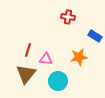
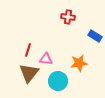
orange star: moved 6 px down
brown triangle: moved 3 px right, 1 px up
